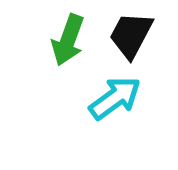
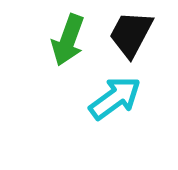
black trapezoid: moved 1 px up
